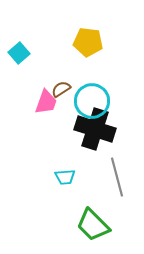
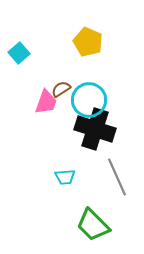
yellow pentagon: rotated 16 degrees clockwise
cyan circle: moved 3 px left, 1 px up
gray line: rotated 9 degrees counterclockwise
